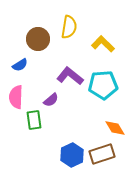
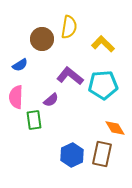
brown circle: moved 4 px right
brown rectangle: rotated 60 degrees counterclockwise
